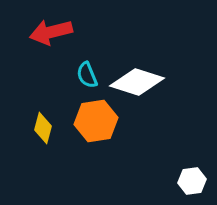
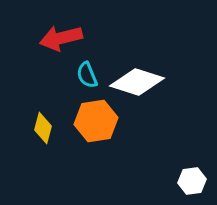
red arrow: moved 10 px right, 6 px down
